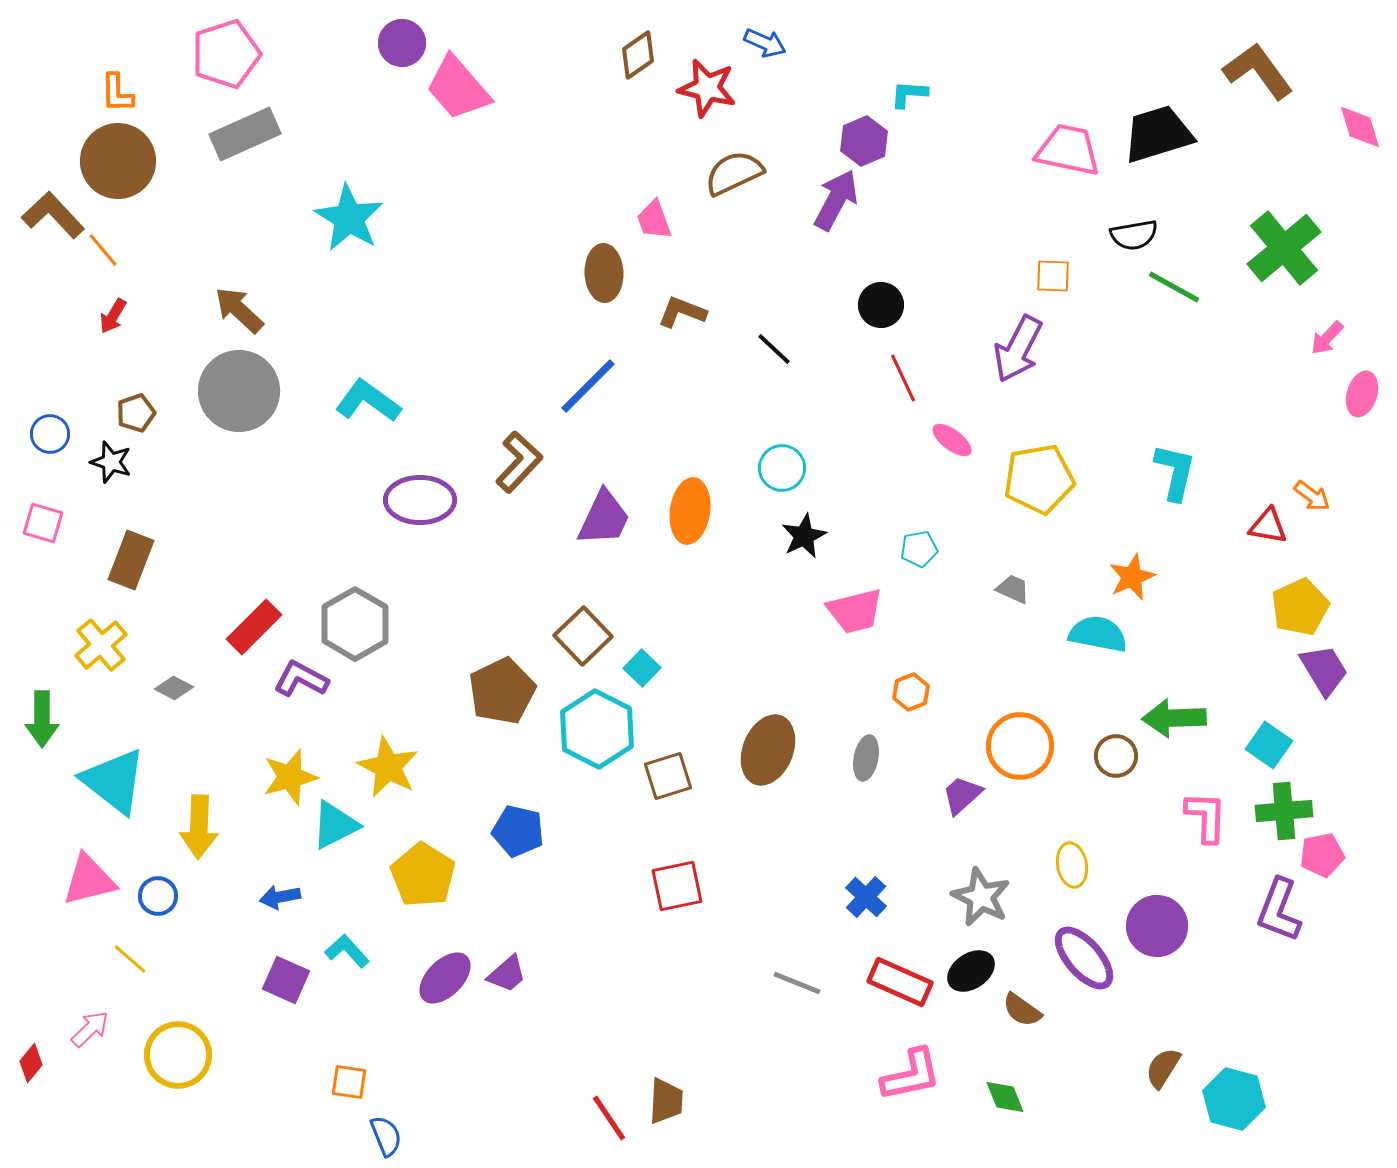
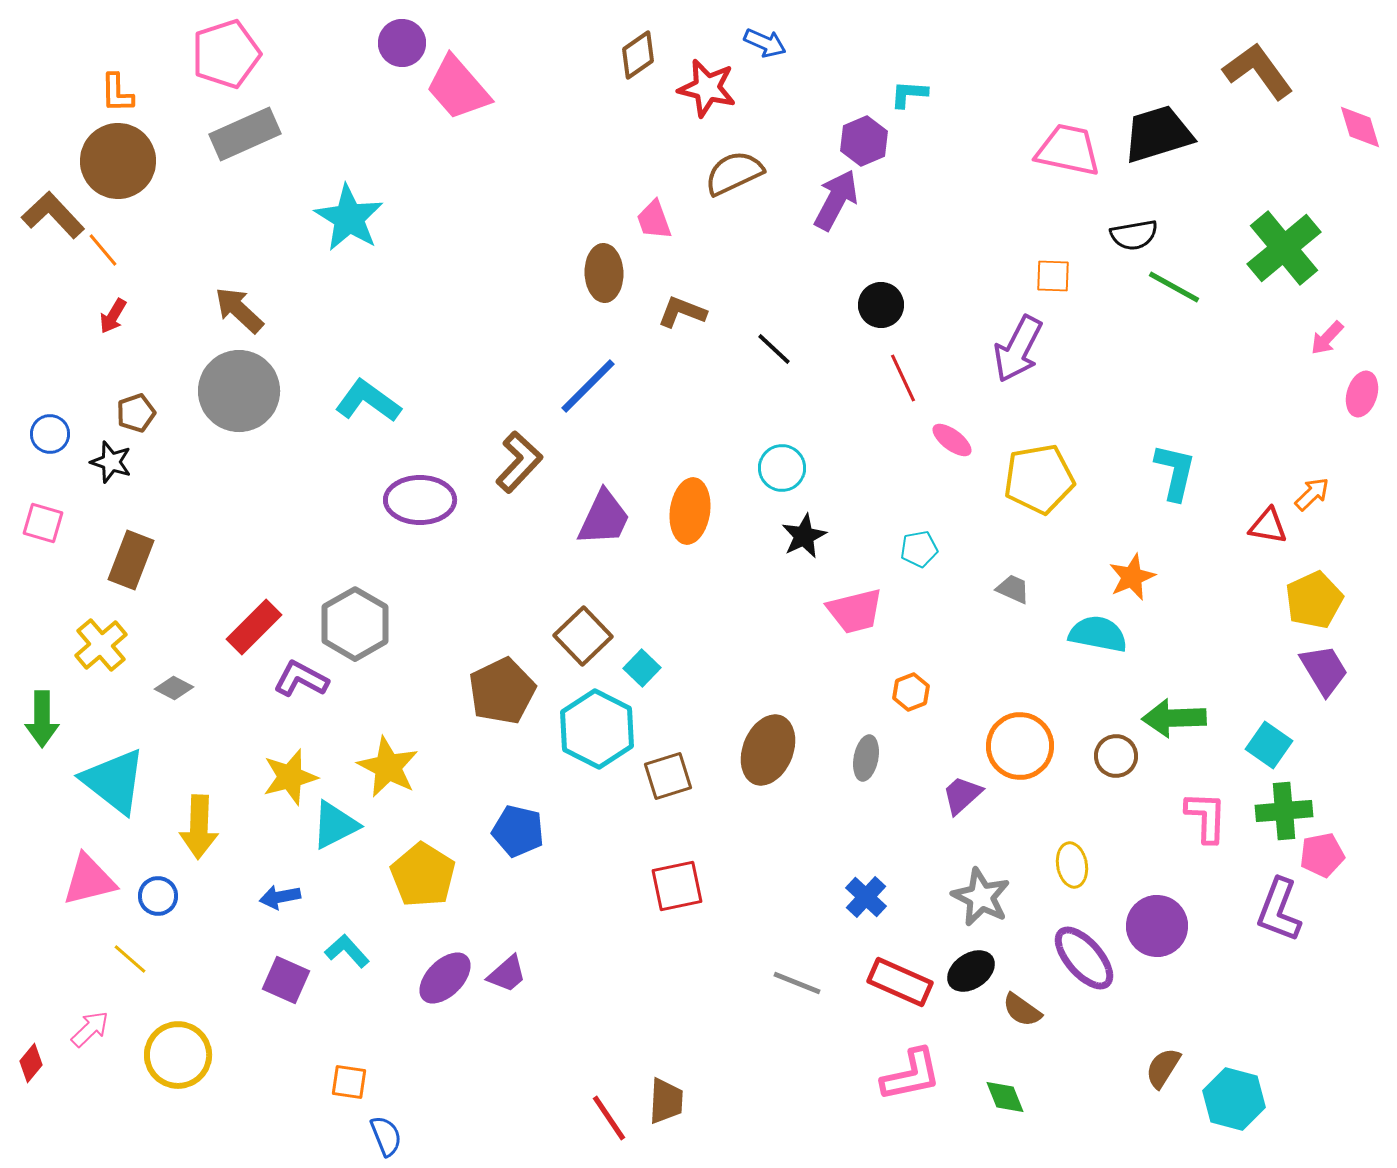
orange arrow at (1312, 496): moved 2 px up; rotated 81 degrees counterclockwise
yellow pentagon at (1300, 607): moved 14 px right, 7 px up
